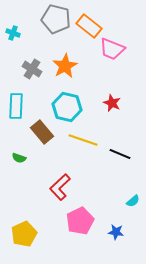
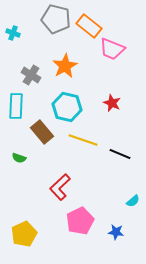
gray cross: moved 1 px left, 6 px down
